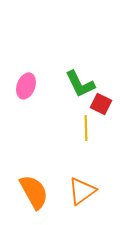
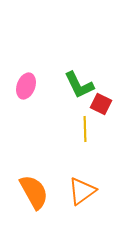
green L-shape: moved 1 px left, 1 px down
yellow line: moved 1 px left, 1 px down
